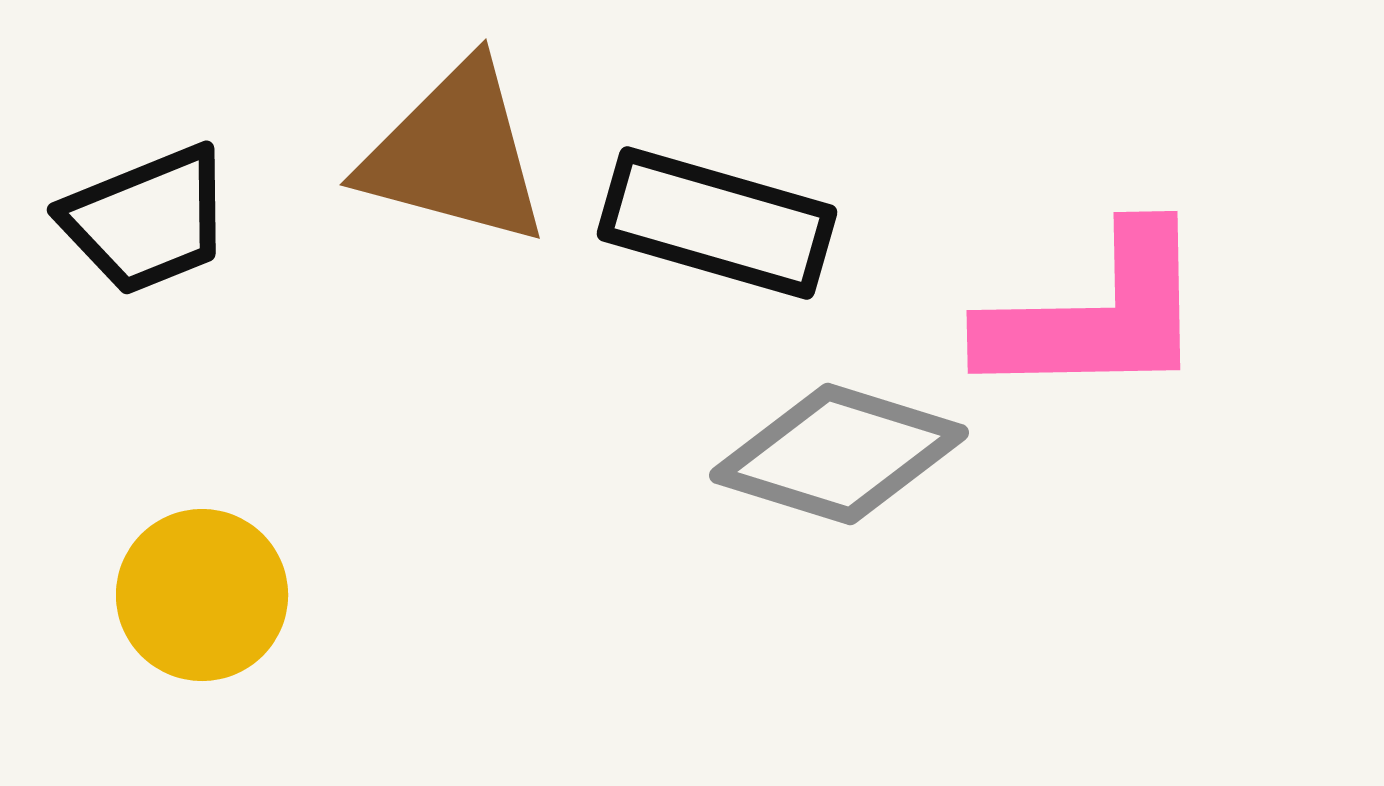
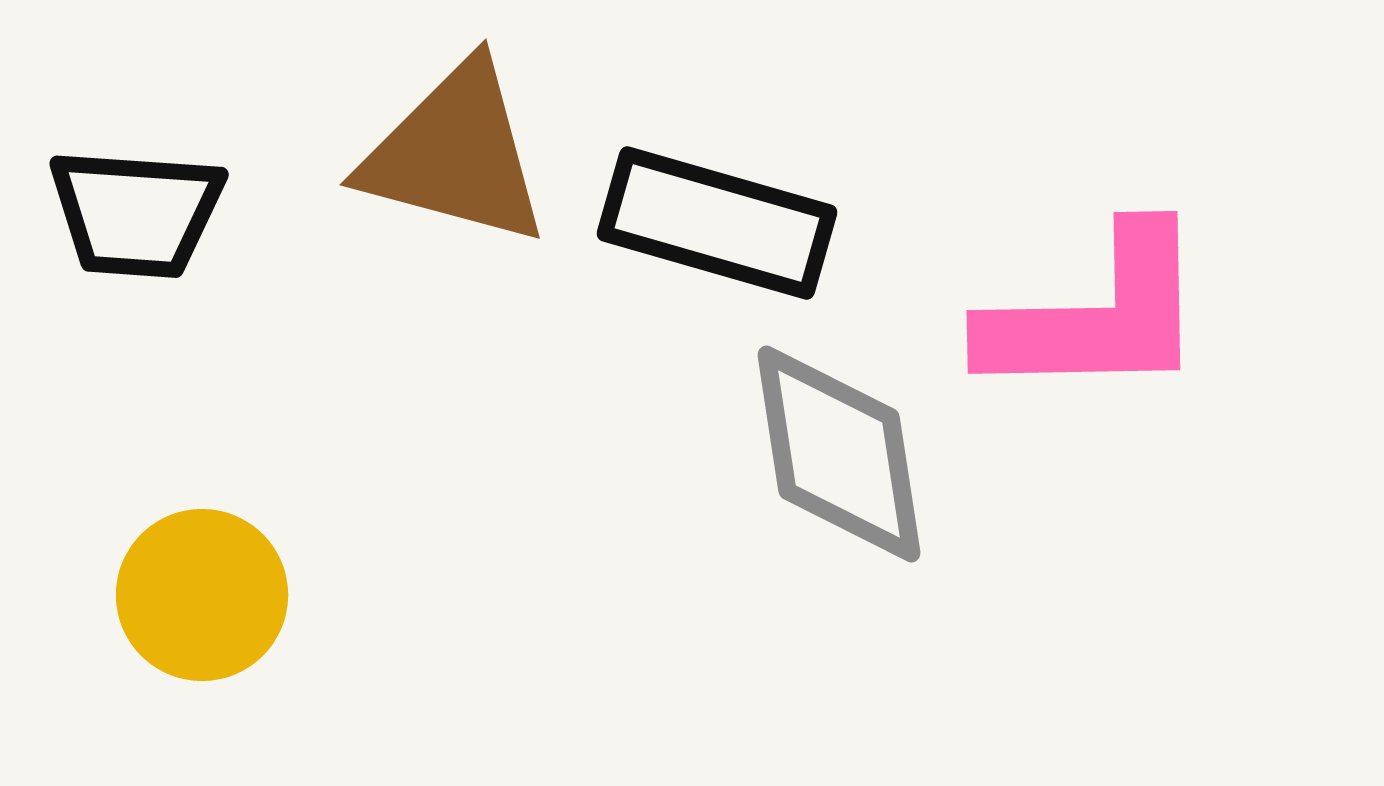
black trapezoid: moved 11 px left, 7 px up; rotated 26 degrees clockwise
gray diamond: rotated 64 degrees clockwise
